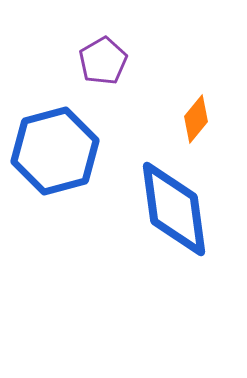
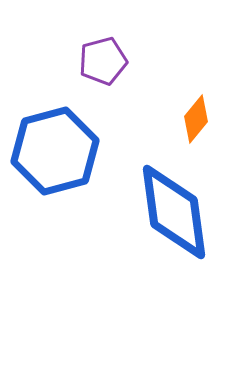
purple pentagon: rotated 15 degrees clockwise
blue diamond: moved 3 px down
